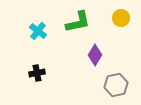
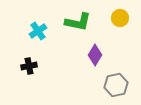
yellow circle: moved 1 px left
green L-shape: rotated 24 degrees clockwise
cyan cross: rotated 18 degrees clockwise
black cross: moved 8 px left, 7 px up
